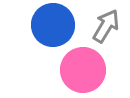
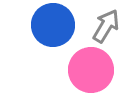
pink circle: moved 8 px right
